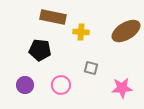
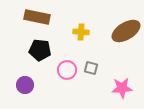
brown rectangle: moved 16 px left
pink circle: moved 6 px right, 15 px up
